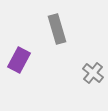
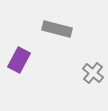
gray rectangle: rotated 60 degrees counterclockwise
